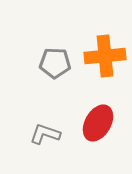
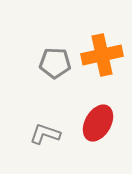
orange cross: moved 3 px left, 1 px up; rotated 6 degrees counterclockwise
